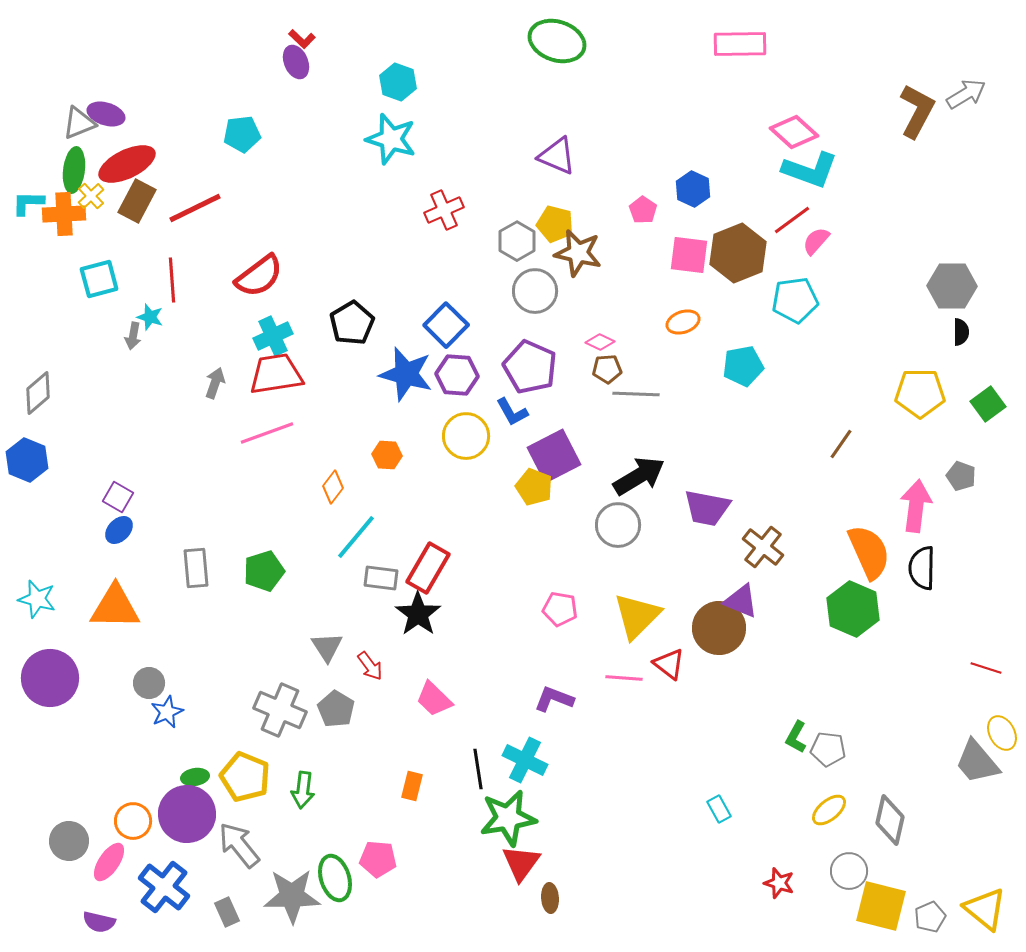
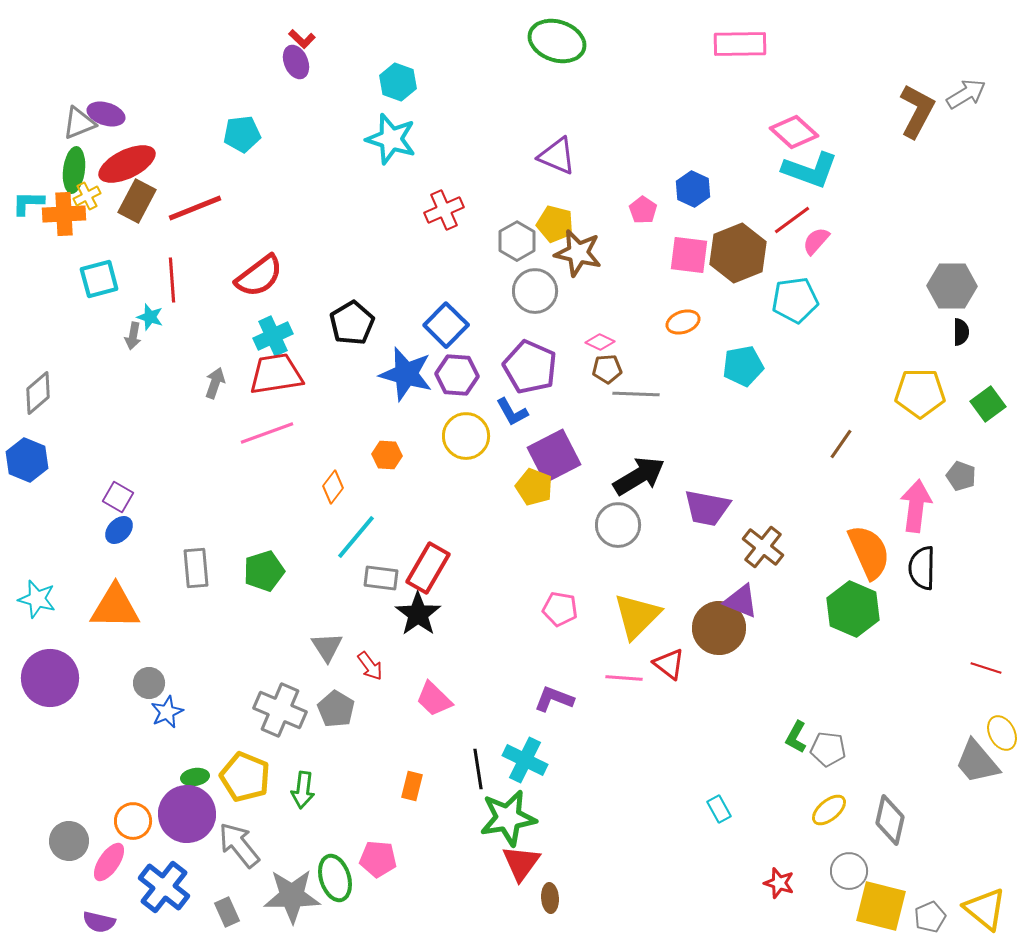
yellow cross at (91, 196): moved 4 px left; rotated 16 degrees clockwise
red line at (195, 208): rotated 4 degrees clockwise
